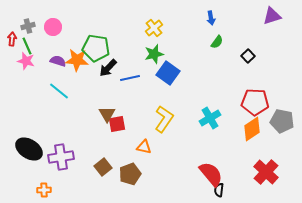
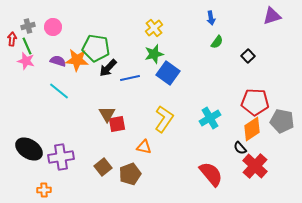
red cross: moved 11 px left, 6 px up
black semicircle: moved 21 px right, 42 px up; rotated 48 degrees counterclockwise
